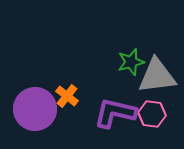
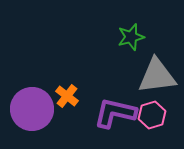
green star: moved 25 px up
purple circle: moved 3 px left
pink hexagon: moved 1 px down; rotated 24 degrees counterclockwise
